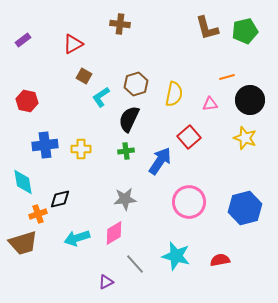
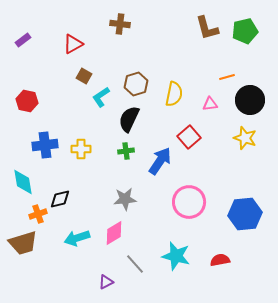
blue hexagon: moved 6 px down; rotated 8 degrees clockwise
